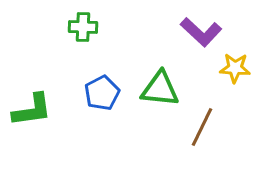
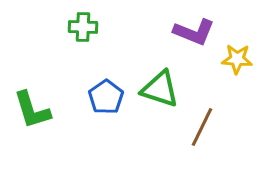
purple L-shape: moved 7 px left; rotated 21 degrees counterclockwise
yellow star: moved 2 px right, 9 px up
green triangle: rotated 12 degrees clockwise
blue pentagon: moved 4 px right, 4 px down; rotated 8 degrees counterclockwise
green L-shape: rotated 81 degrees clockwise
